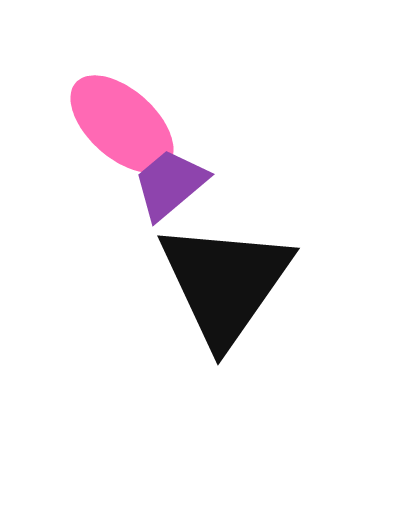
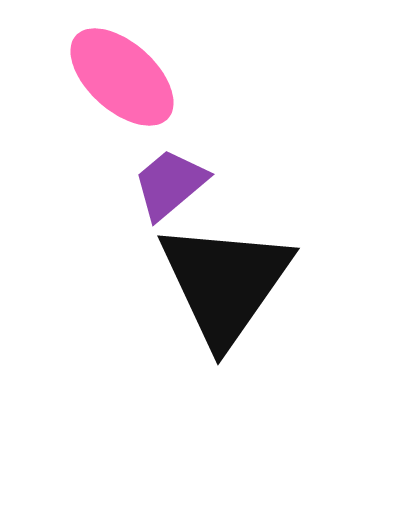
pink ellipse: moved 47 px up
